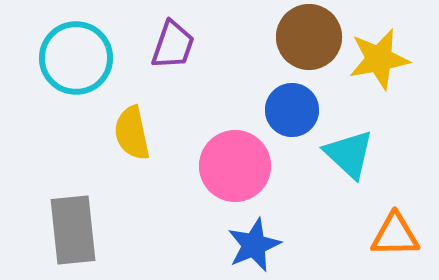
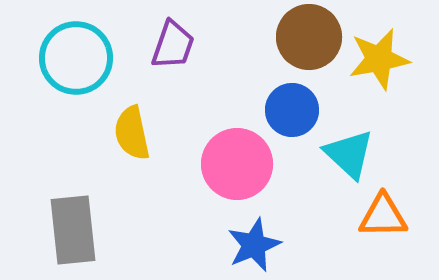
pink circle: moved 2 px right, 2 px up
orange triangle: moved 12 px left, 19 px up
